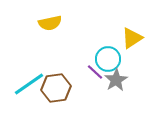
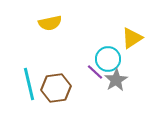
cyan line: rotated 68 degrees counterclockwise
